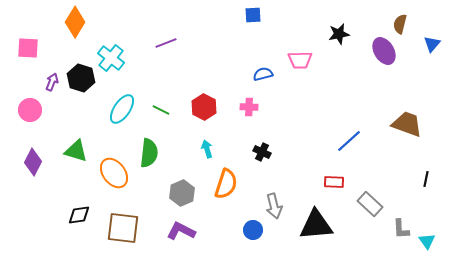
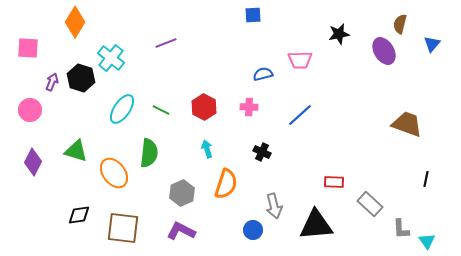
blue line: moved 49 px left, 26 px up
